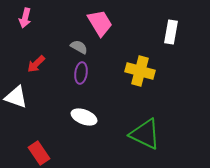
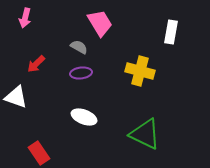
purple ellipse: rotated 75 degrees clockwise
